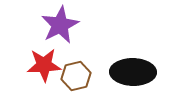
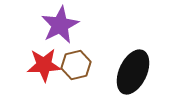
black ellipse: rotated 66 degrees counterclockwise
brown hexagon: moved 11 px up
